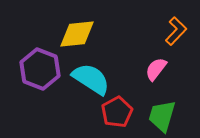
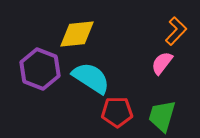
pink semicircle: moved 6 px right, 6 px up
cyan semicircle: moved 1 px up
red pentagon: rotated 28 degrees clockwise
